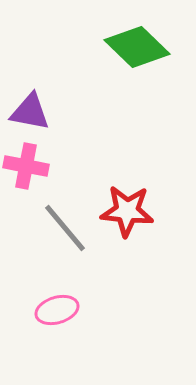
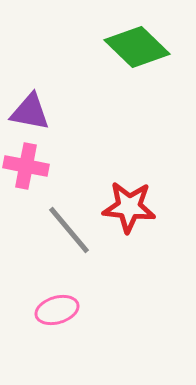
red star: moved 2 px right, 4 px up
gray line: moved 4 px right, 2 px down
